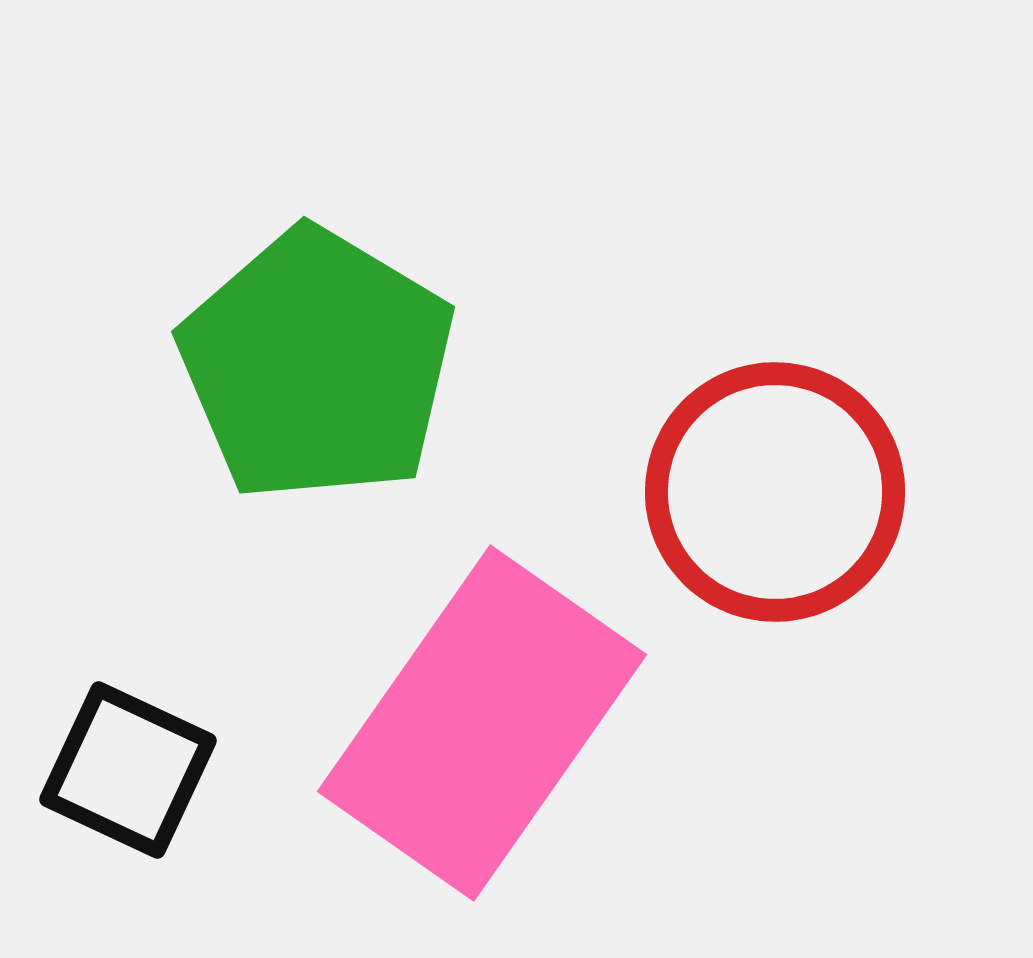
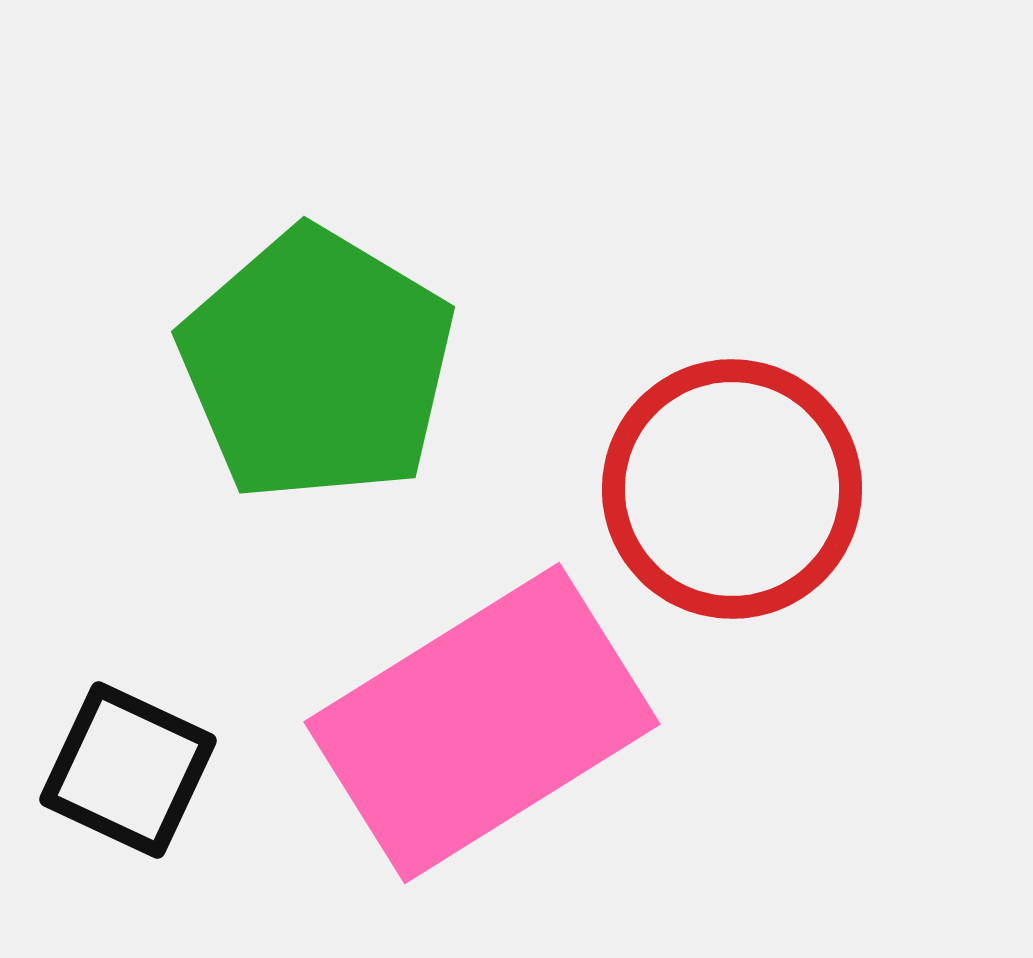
red circle: moved 43 px left, 3 px up
pink rectangle: rotated 23 degrees clockwise
